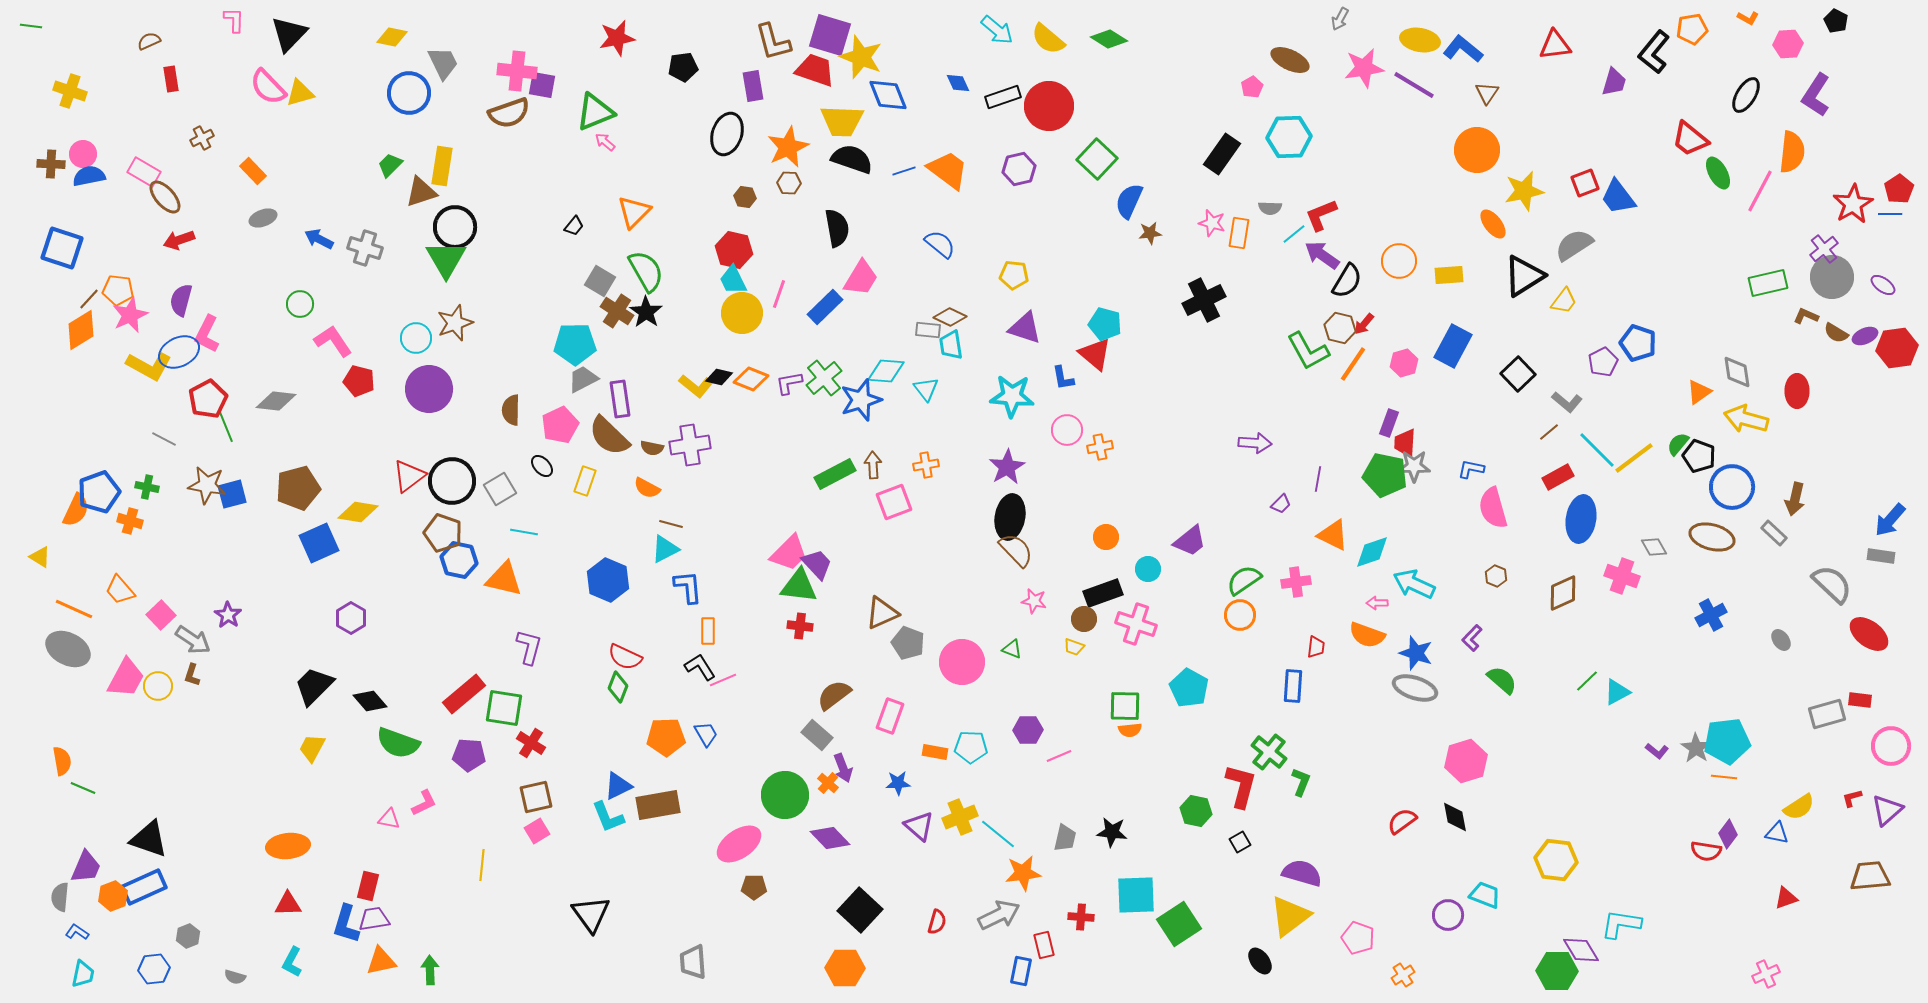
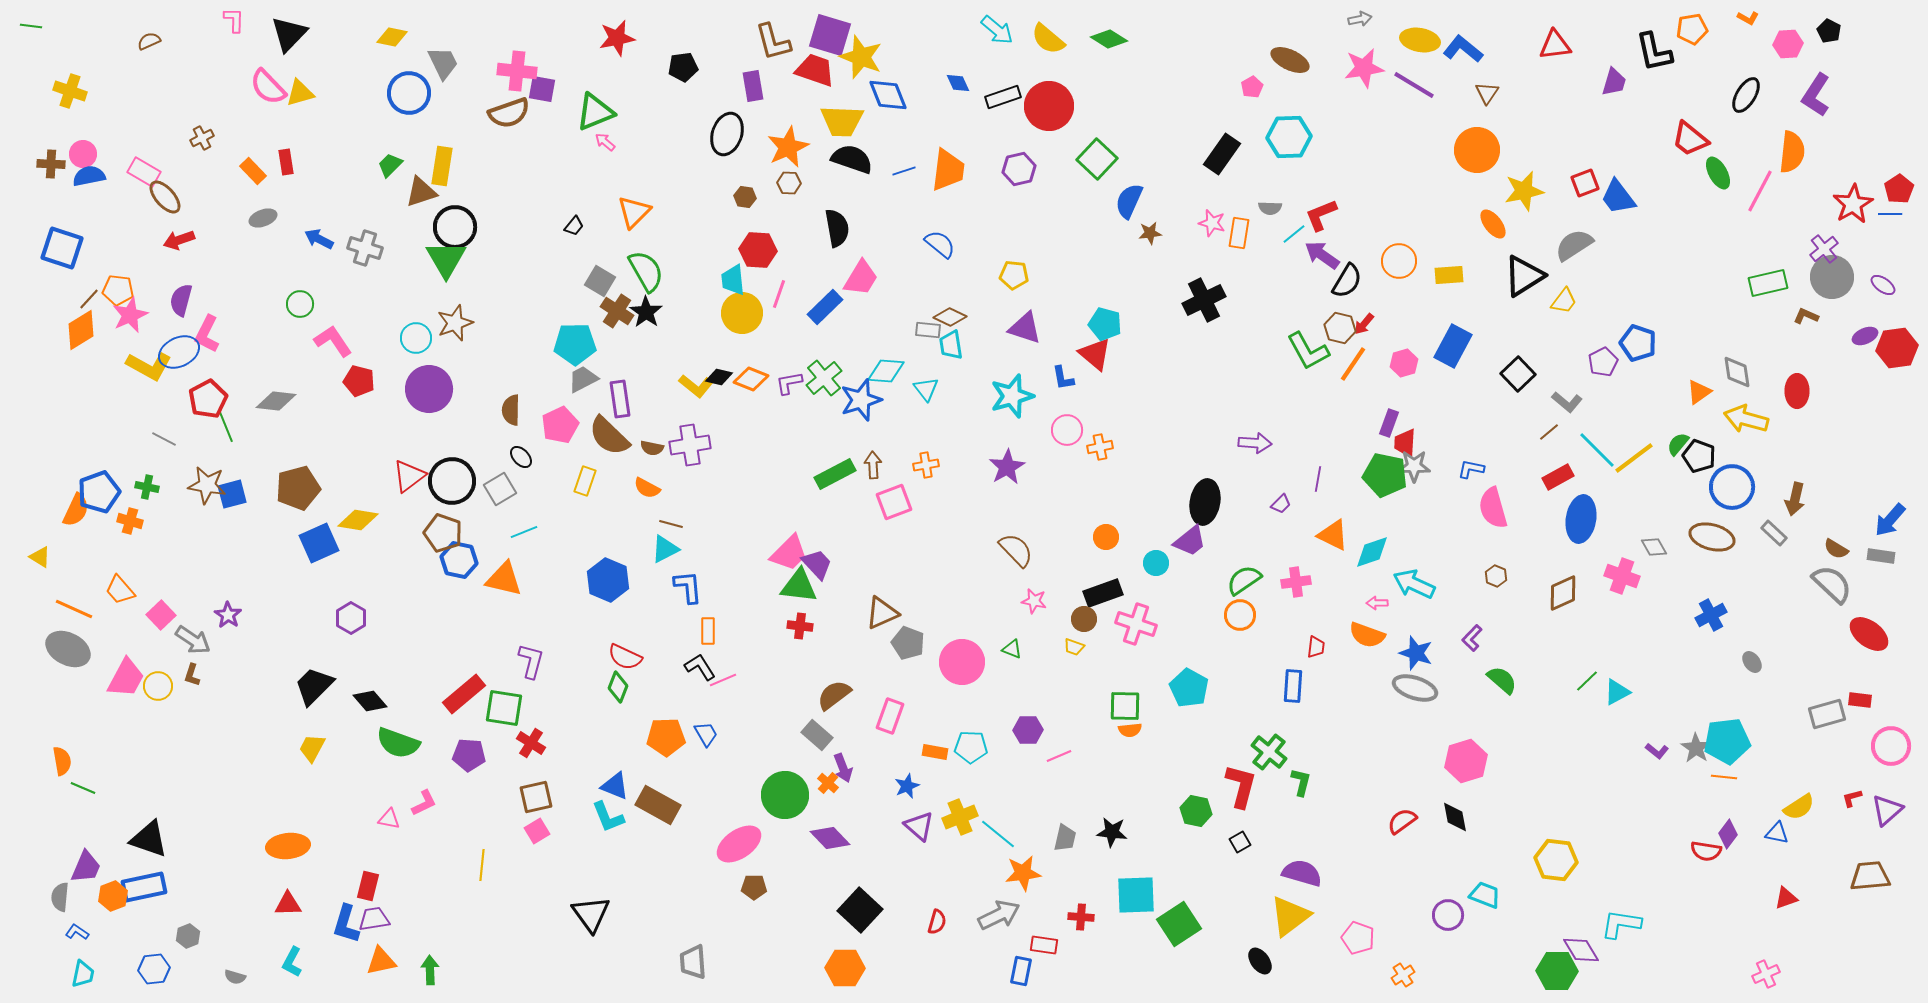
gray arrow at (1340, 19): moved 20 px right; rotated 130 degrees counterclockwise
black pentagon at (1836, 21): moved 7 px left, 10 px down
black L-shape at (1654, 52): rotated 51 degrees counterclockwise
red rectangle at (171, 79): moved 115 px right, 83 px down
purple square at (542, 85): moved 4 px down
orange trapezoid at (948, 170): rotated 60 degrees clockwise
red hexagon at (734, 250): moved 24 px right; rotated 9 degrees counterclockwise
cyan trapezoid at (733, 280): rotated 20 degrees clockwise
brown semicircle at (1836, 333): moved 216 px down
cyan star at (1012, 396): rotated 21 degrees counterclockwise
black ellipse at (542, 466): moved 21 px left, 9 px up
yellow diamond at (358, 512): moved 8 px down
black ellipse at (1010, 517): moved 195 px right, 15 px up
cyan line at (524, 532): rotated 32 degrees counterclockwise
cyan circle at (1148, 569): moved 8 px right, 6 px up
gray ellipse at (1781, 640): moved 29 px left, 22 px down
purple L-shape at (529, 647): moved 2 px right, 14 px down
green L-shape at (1301, 782): rotated 8 degrees counterclockwise
blue star at (898, 783): moved 9 px right, 3 px down; rotated 20 degrees counterclockwise
blue triangle at (618, 786): moved 3 px left; rotated 48 degrees clockwise
brown rectangle at (658, 805): rotated 39 degrees clockwise
blue rectangle at (144, 887): rotated 12 degrees clockwise
red rectangle at (1044, 945): rotated 68 degrees counterclockwise
